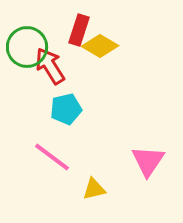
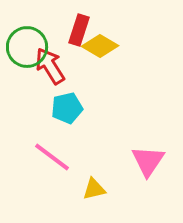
cyan pentagon: moved 1 px right, 1 px up
